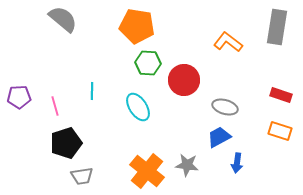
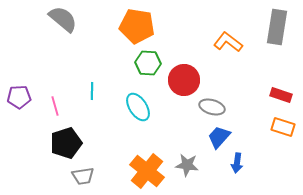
gray ellipse: moved 13 px left
orange rectangle: moved 3 px right, 4 px up
blue trapezoid: rotated 20 degrees counterclockwise
gray trapezoid: moved 1 px right
